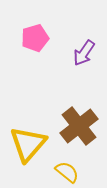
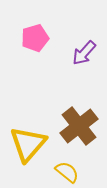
purple arrow: rotated 8 degrees clockwise
